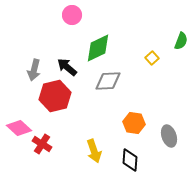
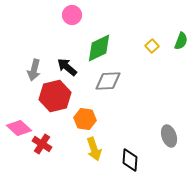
green diamond: moved 1 px right
yellow square: moved 12 px up
orange hexagon: moved 49 px left, 4 px up
yellow arrow: moved 2 px up
